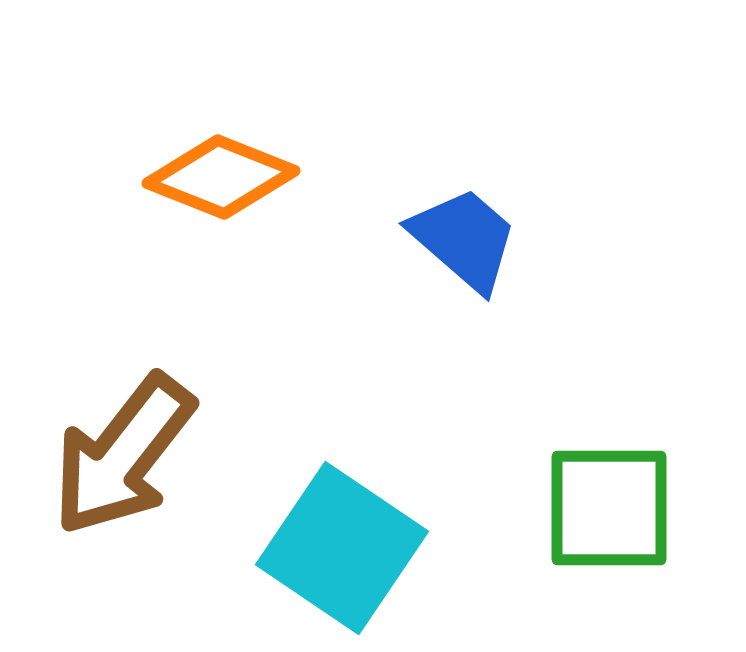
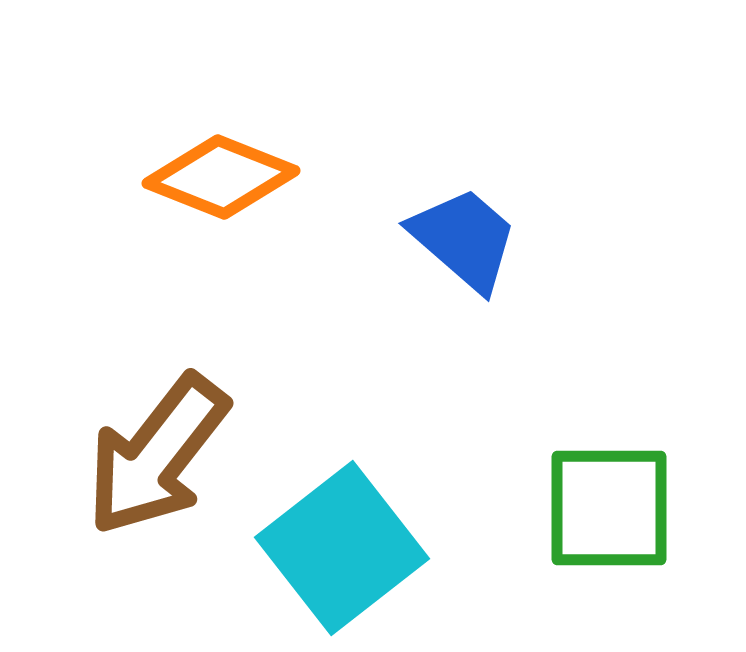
brown arrow: moved 34 px right
cyan square: rotated 18 degrees clockwise
